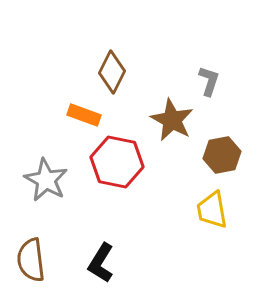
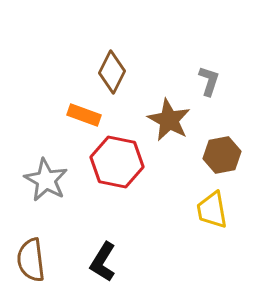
brown star: moved 3 px left
black L-shape: moved 2 px right, 1 px up
